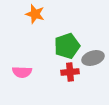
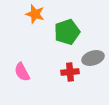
green pentagon: moved 14 px up
pink semicircle: rotated 60 degrees clockwise
